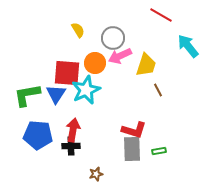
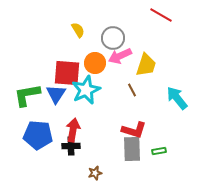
cyan arrow: moved 11 px left, 52 px down
brown line: moved 26 px left
brown star: moved 1 px left, 1 px up
